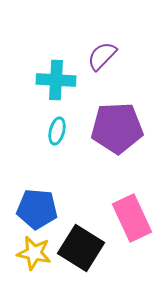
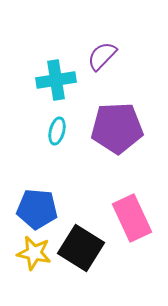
cyan cross: rotated 12 degrees counterclockwise
